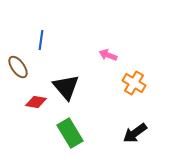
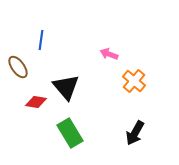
pink arrow: moved 1 px right, 1 px up
orange cross: moved 2 px up; rotated 10 degrees clockwise
black arrow: rotated 25 degrees counterclockwise
